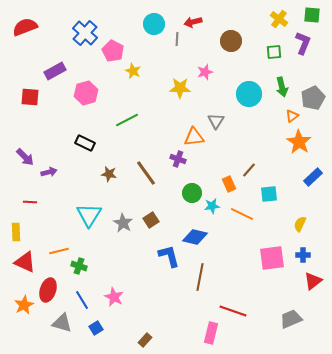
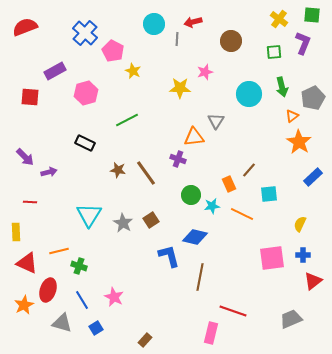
brown star at (109, 174): moved 9 px right, 4 px up
green circle at (192, 193): moved 1 px left, 2 px down
red triangle at (25, 262): moved 2 px right, 1 px down
